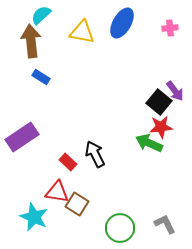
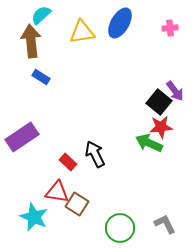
blue ellipse: moved 2 px left
yellow triangle: rotated 20 degrees counterclockwise
